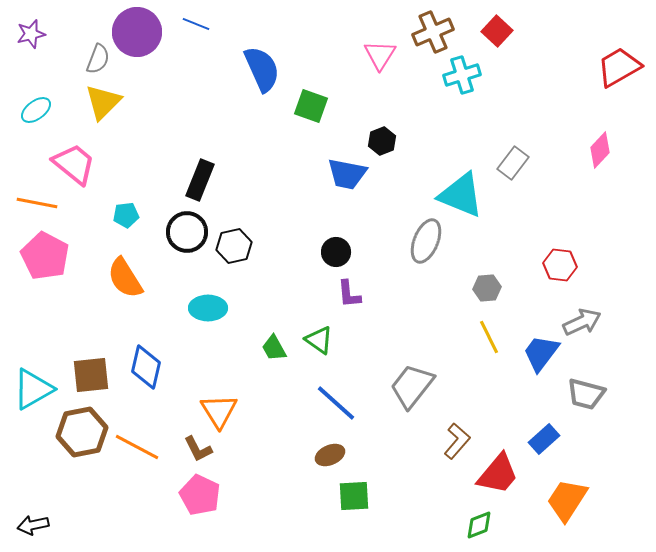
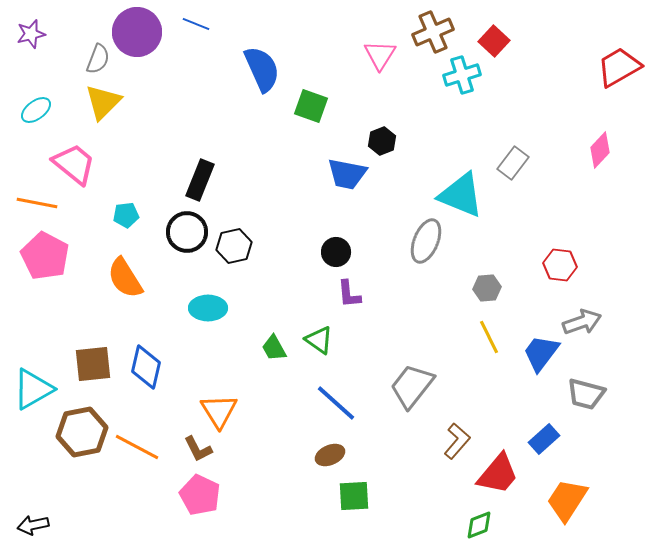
red square at (497, 31): moved 3 px left, 10 px down
gray arrow at (582, 322): rotated 6 degrees clockwise
brown square at (91, 375): moved 2 px right, 11 px up
